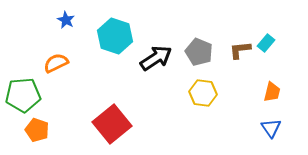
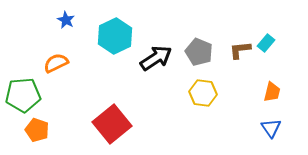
cyan hexagon: rotated 16 degrees clockwise
